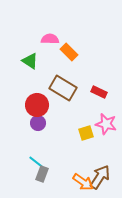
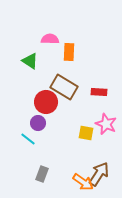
orange rectangle: rotated 48 degrees clockwise
brown rectangle: moved 1 px right, 1 px up
red rectangle: rotated 21 degrees counterclockwise
red circle: moved 9 px right, 3 px up
pink star: rotated 10 degrees clockwise
yellow square: rotated 28 degrees clockwise
cyan line: moved 8 px left, 23 px up
brown arrow: moved 1 px left, 3 px up
